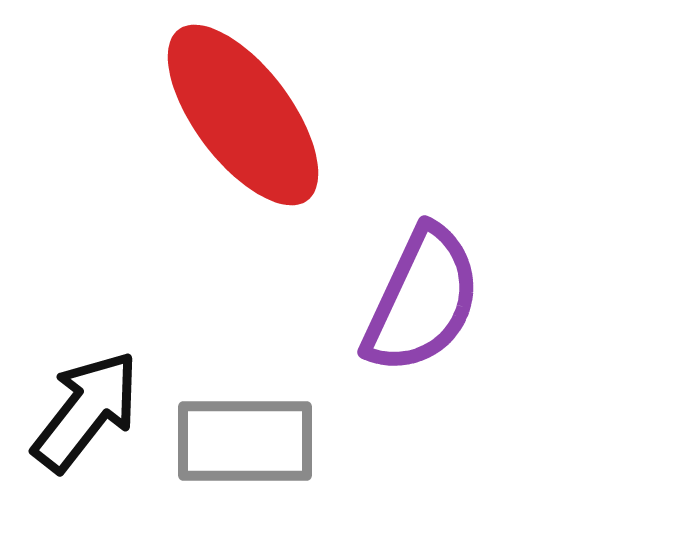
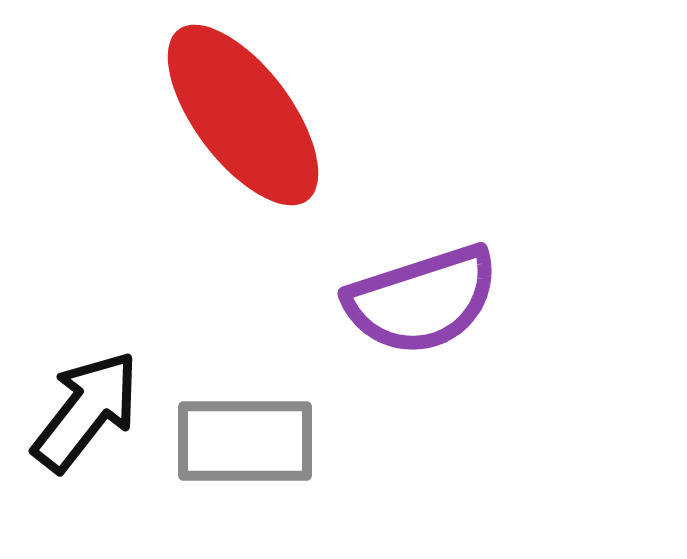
purple semicircle: rotated 47 degrees clockwise
